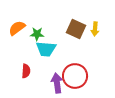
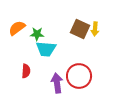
brown square: moved 4 px right
red circle: moved 4 px right
